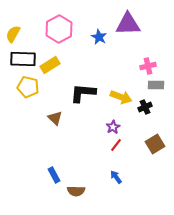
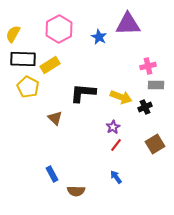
yellow pentagon: rotated 15 degrees clockwise
blue rectangle: moved 2 px left, 1 px up
